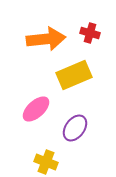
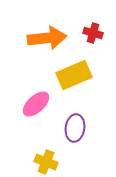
red cross: moved 3 px right
orange arrow: moved 1 px right, 1 px up
pink ellipse: moved 5 px up
purple ellipse: rotated 28 degrees counterclockwise
